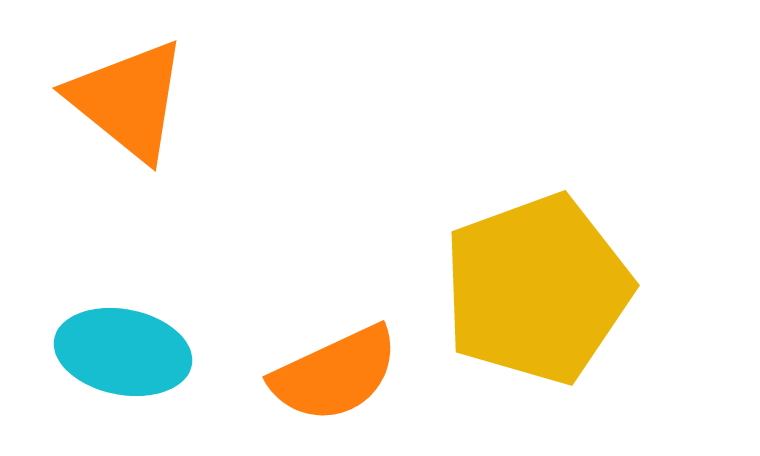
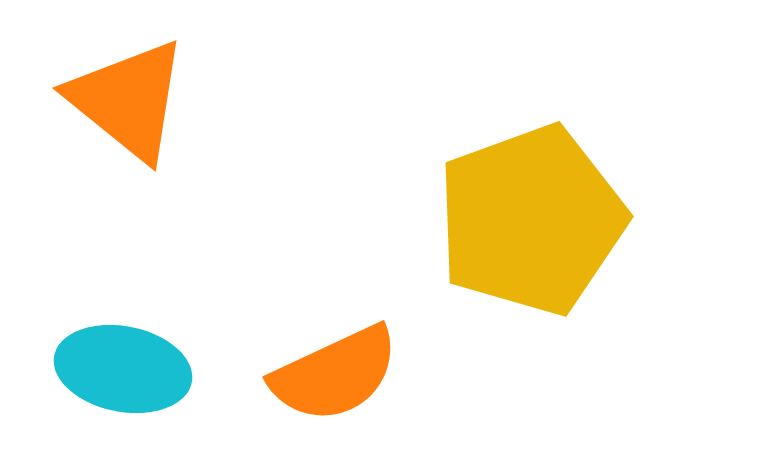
yellow pentagon: moved 6 px left, 69 px up
cyan ellipse: moved 17 px down
